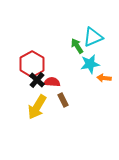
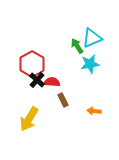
cyan triangle: moved 1 px left, 1 px down
orange arrow: moved 10 px left, 33 px down
yellow arrow: moved 8 px left, 12 px down
